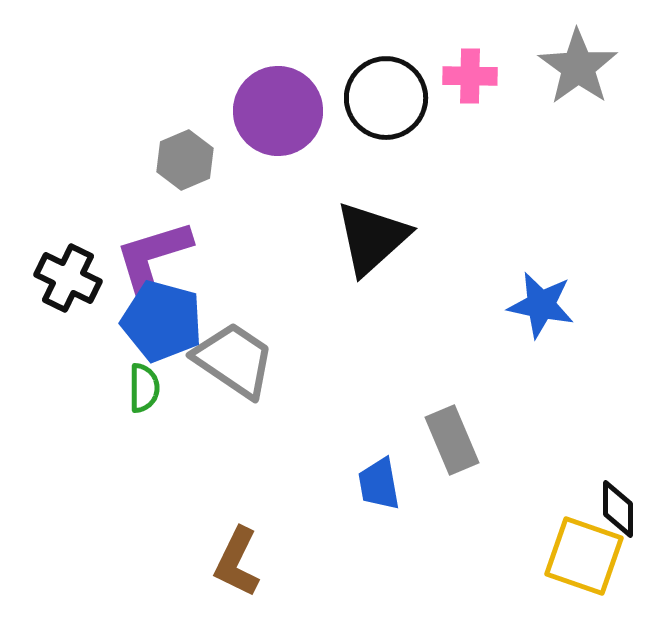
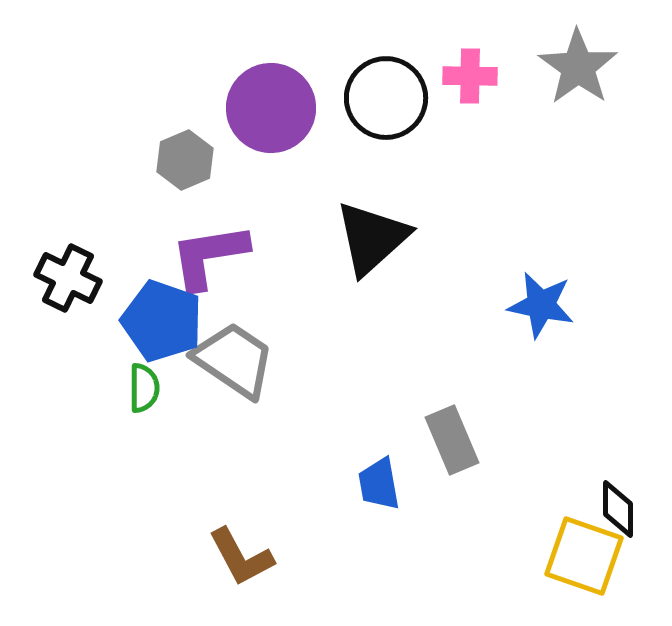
purple circle: moved 7 px left, 3 px up
purple L-shape: moved 56 px right; rotated 8 degrees clockwise
blue pentagon: rotated 4 degrees clockwise
brown L-shape: moved 4 px right, 5 px up; rotated 54 degrees counterclockwise
